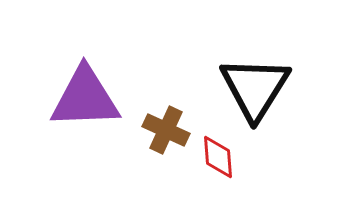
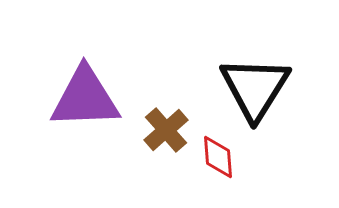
brown cross: rotated 24 degrees clockwise
